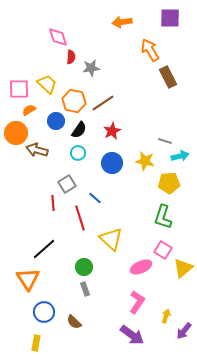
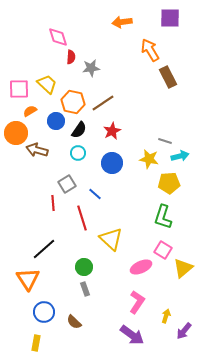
orange hexagon at (74, 101): moved 1 px left, 1 px down
orange semicircle at (29, 110): moved 1 px right, 1 px down
yellow star at (145, 161): moved 4 px right, 2 px up
blue line at (95, 198): moved 4 px up
red line at (80, 218): moved 2 px right
